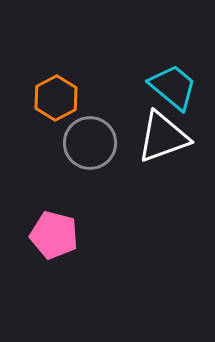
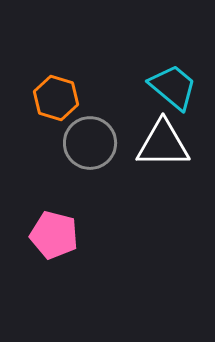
orange hexagon: rotated 15 degrees counterclockwise
white triangle: moved 7 px down; rotated 20 degrees clockwise
